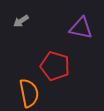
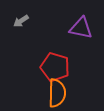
red pentagon: moved 1 px down
orange semicircle: moved 28 px right; rotated 12 degrees clockwise
